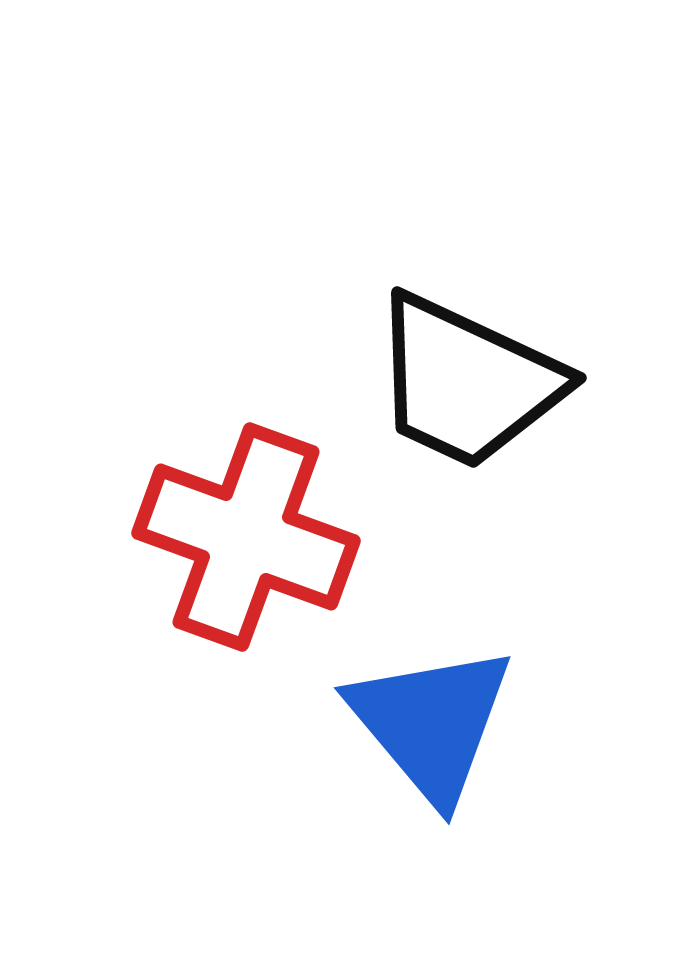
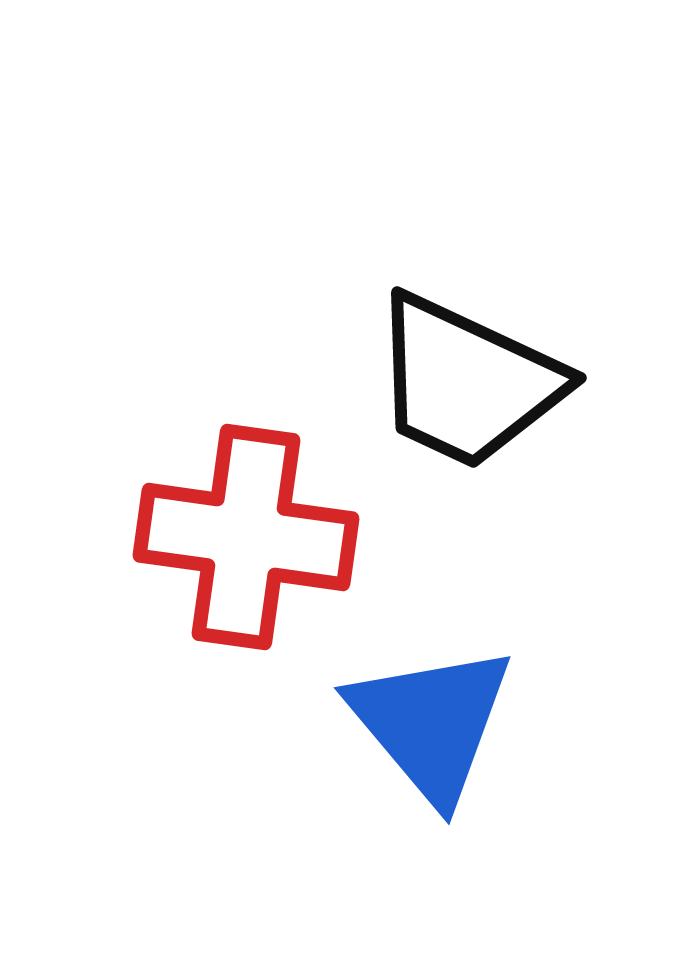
red cross: rotated 12 degrees counterclockwise
